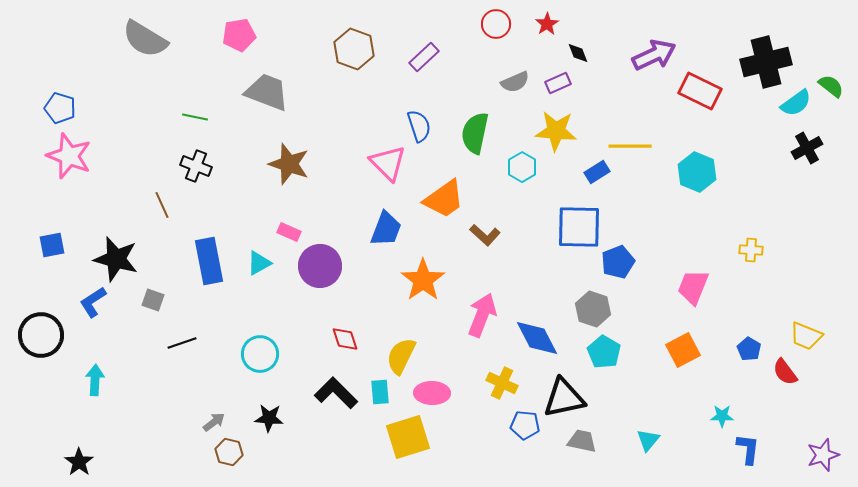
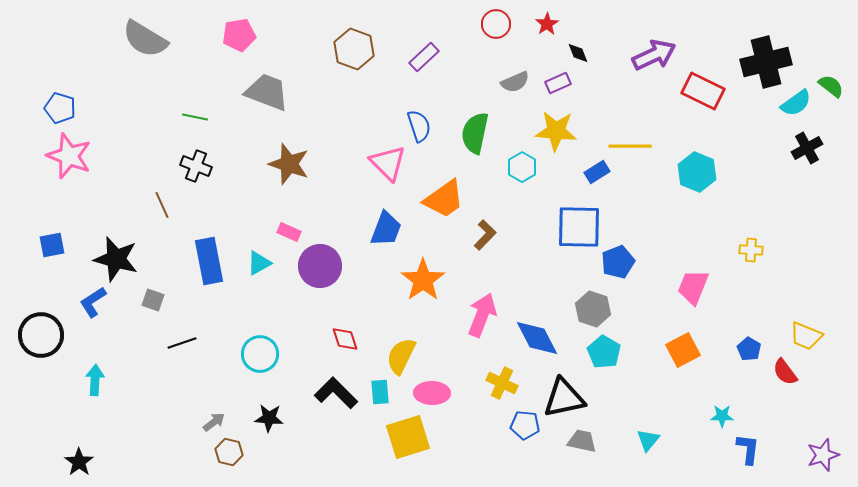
red rectangle at (700, 91): moved 3 px right
brown L-shape at (485, 235): rotated 88 degrees counterclockwise
